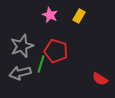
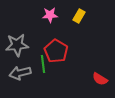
pink star: rotated 28 degrees counterclockwise
gray star: moved 5 px left, 1 px up; rotated 15 degrees clockwise
red pentagon: rotated 15 degrees clockwise
green line: moved 2 px right; rotated 24 degrees counterclockwise
